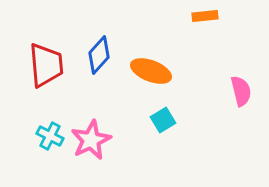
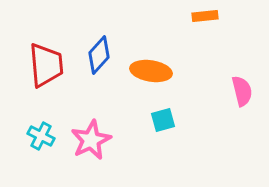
orange ellipse: rotated 12 degrees counterclockwise
pink semicircle: moved 1 px right
cyan square: rotated 15 degrees clockwise
cyan cross: moved 9 px left
